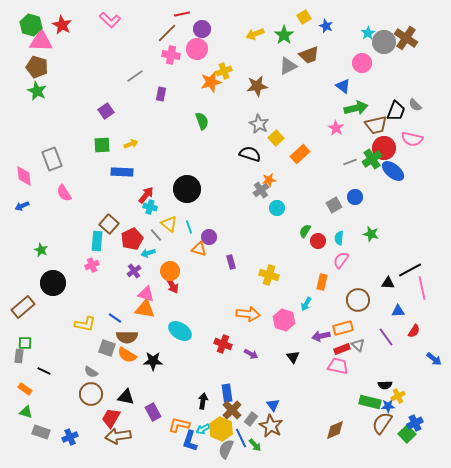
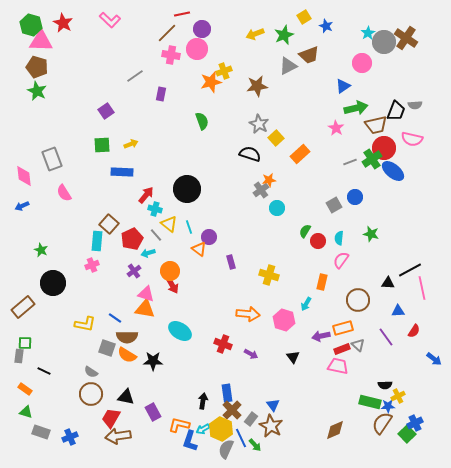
red star at (62, 25): moved 1 px right, 2 px up
green star at (284, 35): rotated 12 degrees clockwise
blue triangle at (343, 86): rotated 49 degrees clockwise
gray semicircle at (415, 105): rotated 48 degrees counterclockwise
cyan cross at (150, 207): moved 5 px right, 2 px down
orange triangle at (199, 249): rotated 21 degrees clockwise
